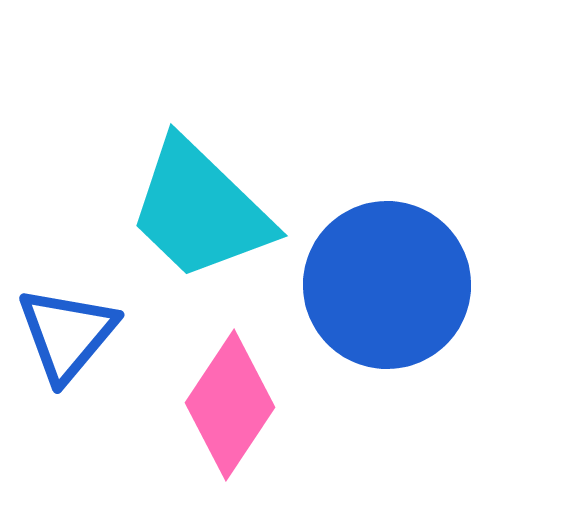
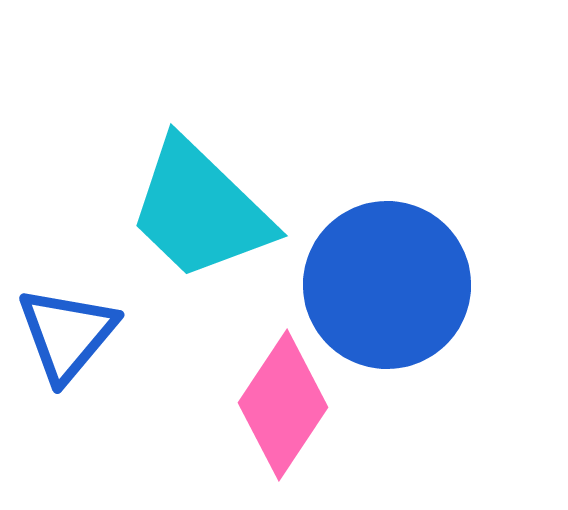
pink diamond: moved 53 px right
